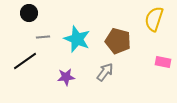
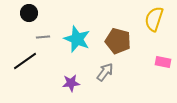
purple star: moved 5 px right, 6 px down
